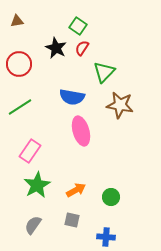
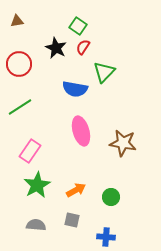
red semicircle: moved 1 px right, 1 px up
blue semicircle: moved 3 px right, 8 px up
brown star: moved 3 px right, 38 px down
gray semicircle: moved 3 px right; rotated 60 degrees clockwise
